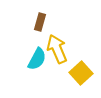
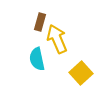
yellow arrow: moved 10 px up
cyan semicircle: rotated 140 degrees clockwise
